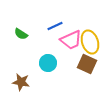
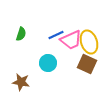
blue line: moved 1 px right, 9 px down
green semicircle: rotated 104 degrees counterclockwise
yellow ellipse: moved 1 px left
